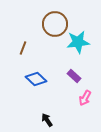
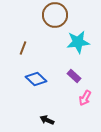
brown circle: moved 9 px up
black arrow: rotated 32 degrees counterclockwise
